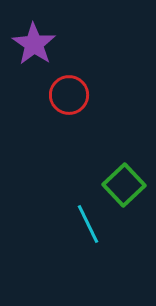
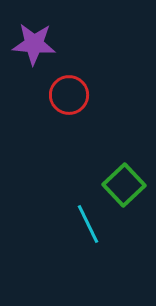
purple star: rotated 30 degrees counterclockwise
